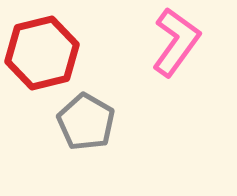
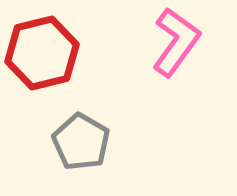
gray pentagon: moved 5 px left, 20 px down
